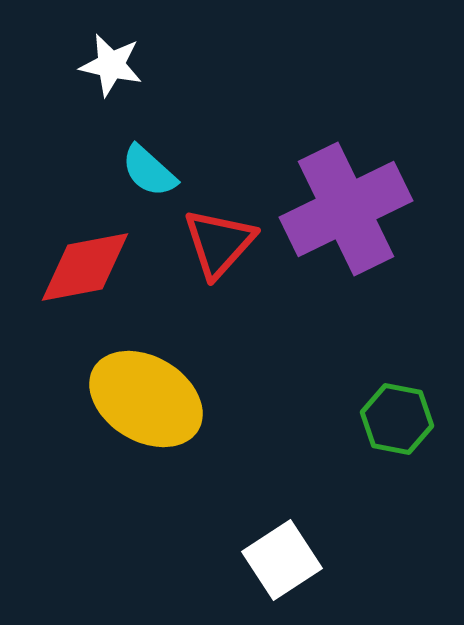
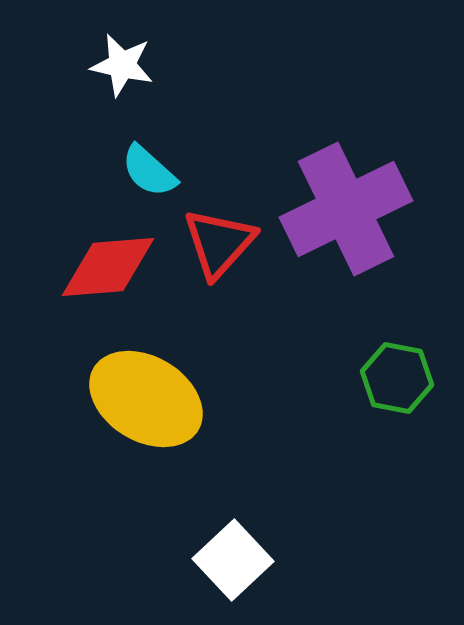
white star: moved 11 px right
red diamond: moved 23 px right; rotated 6 degrees clockwise
green hexagon: moved 41 px up
white square: moved 49 px left; rotated 10 degrees counterclockwise
